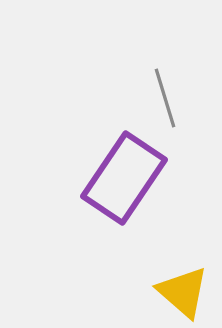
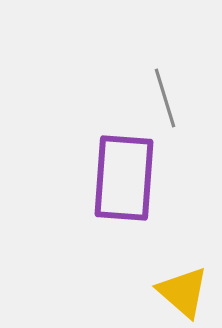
purple rectangle: rotated 30 degrees counterclockwise
